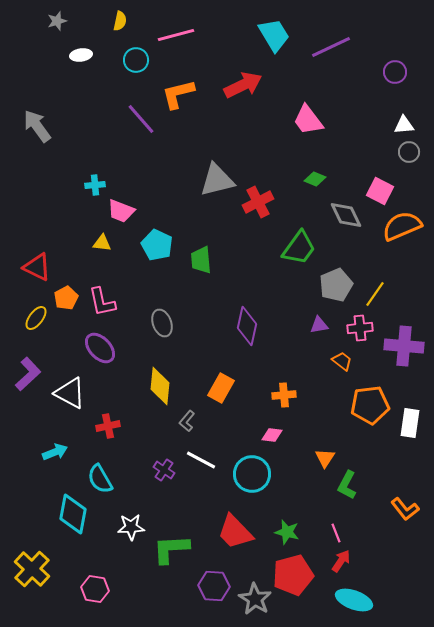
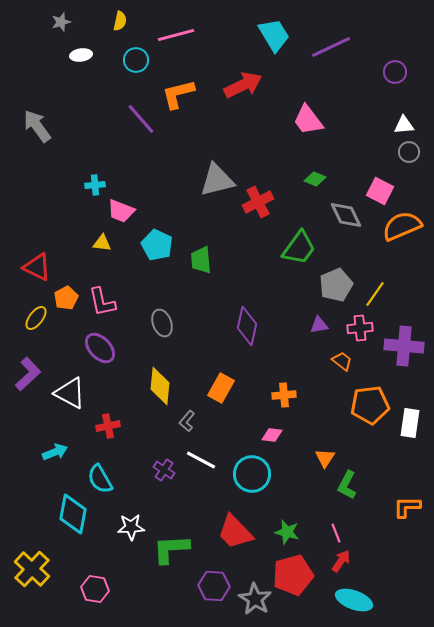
gray star at (57, 21): moved 4 px right, 1 px down
orange L-shape at (405, 509): moved 2 px right, 2 px up; rotated 128 degrees clockwise
